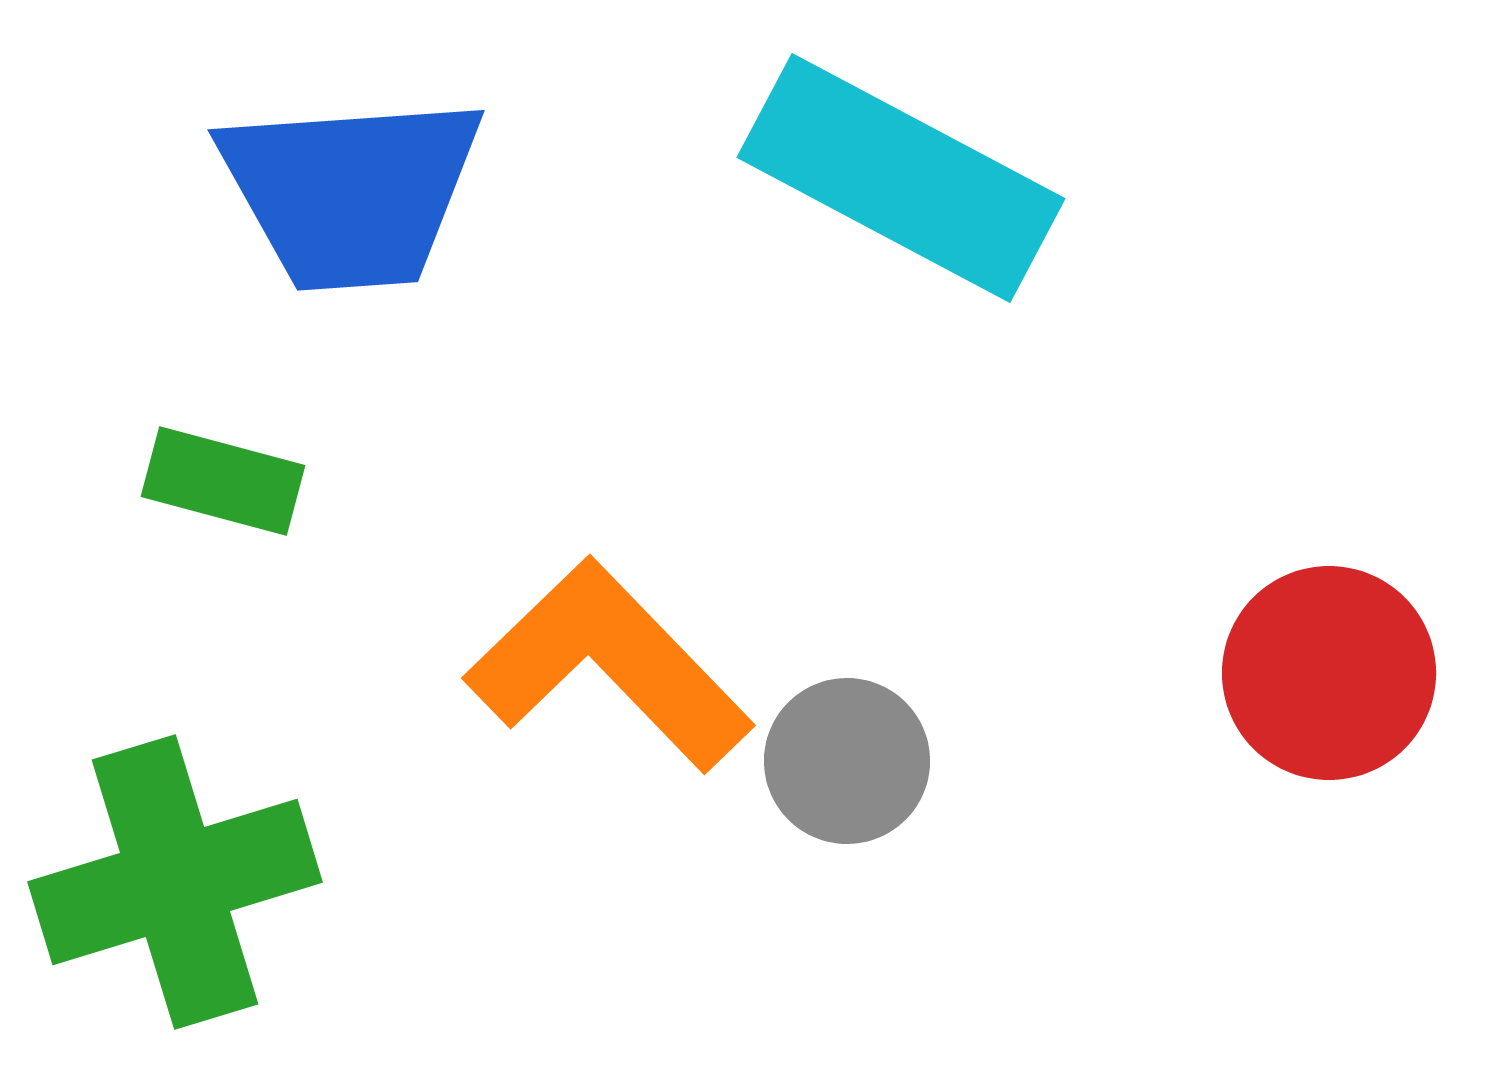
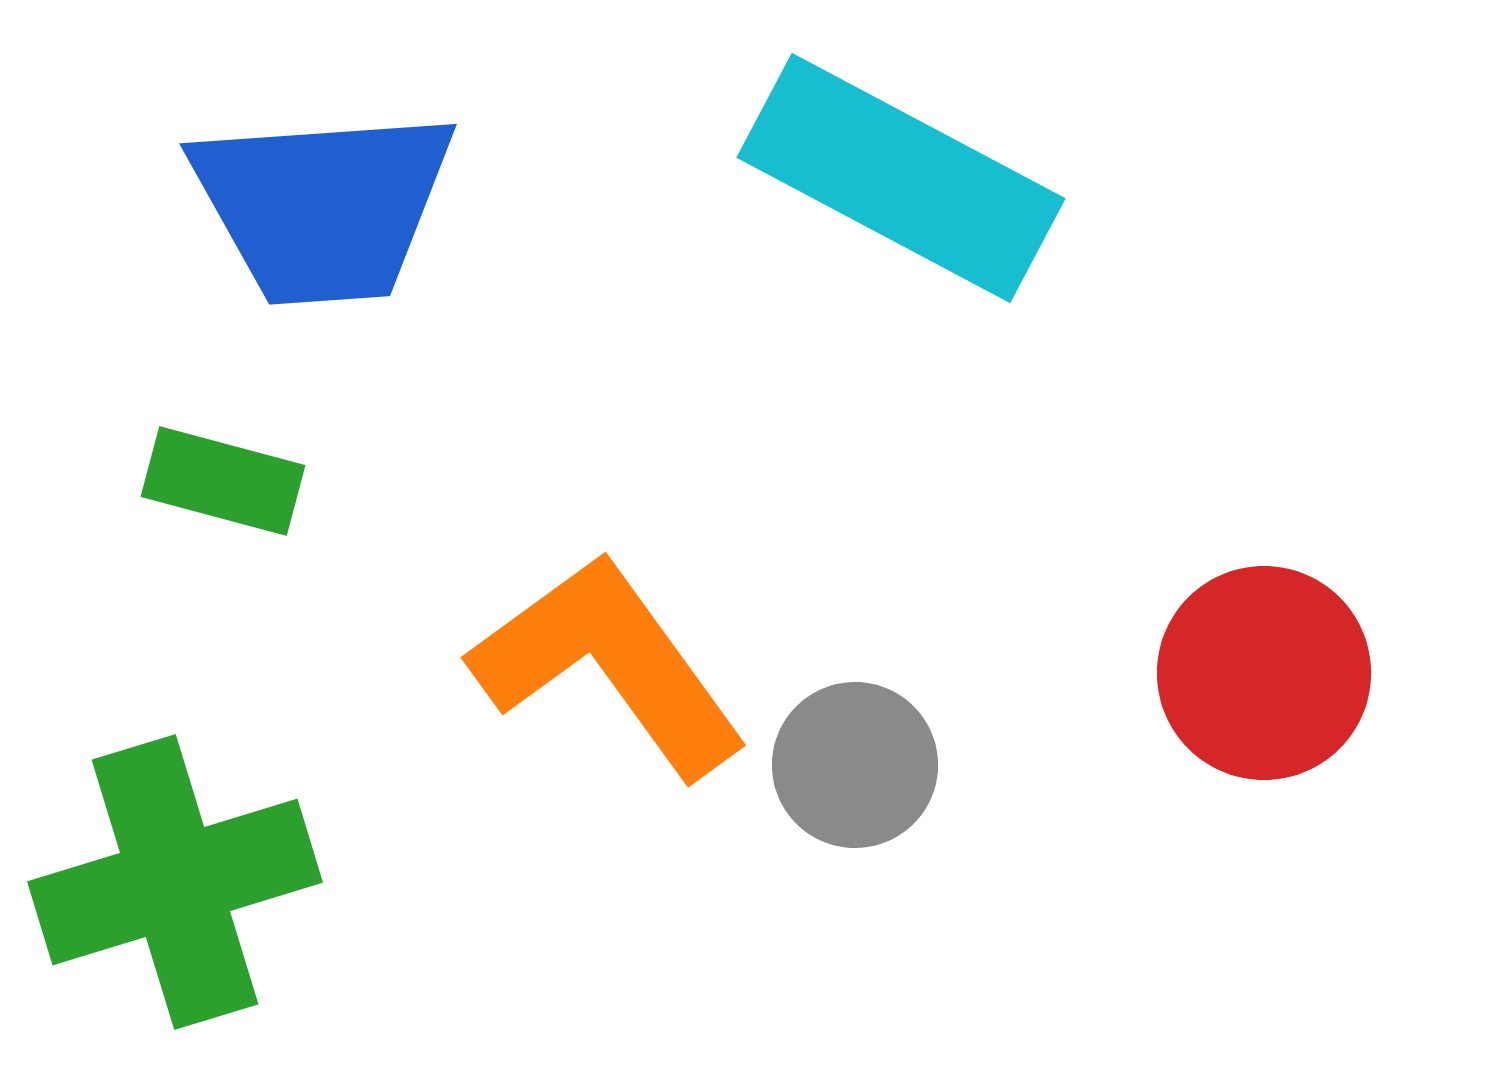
blue trapezoid: moved 28 px left, 14 px down
orange L-shape: rotated 8 degrees clockwise
red circle: moved 65 px left
gray circle: moved 8 px right, 4 px down
